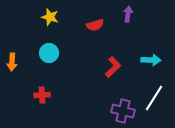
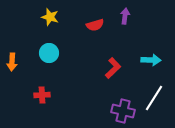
purple arrow: moved 3 px left, 2 px down
red L-shape: moved 1 px down
